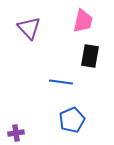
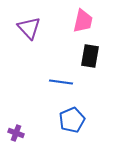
purple cross: rotated 28 degrees clockwise
